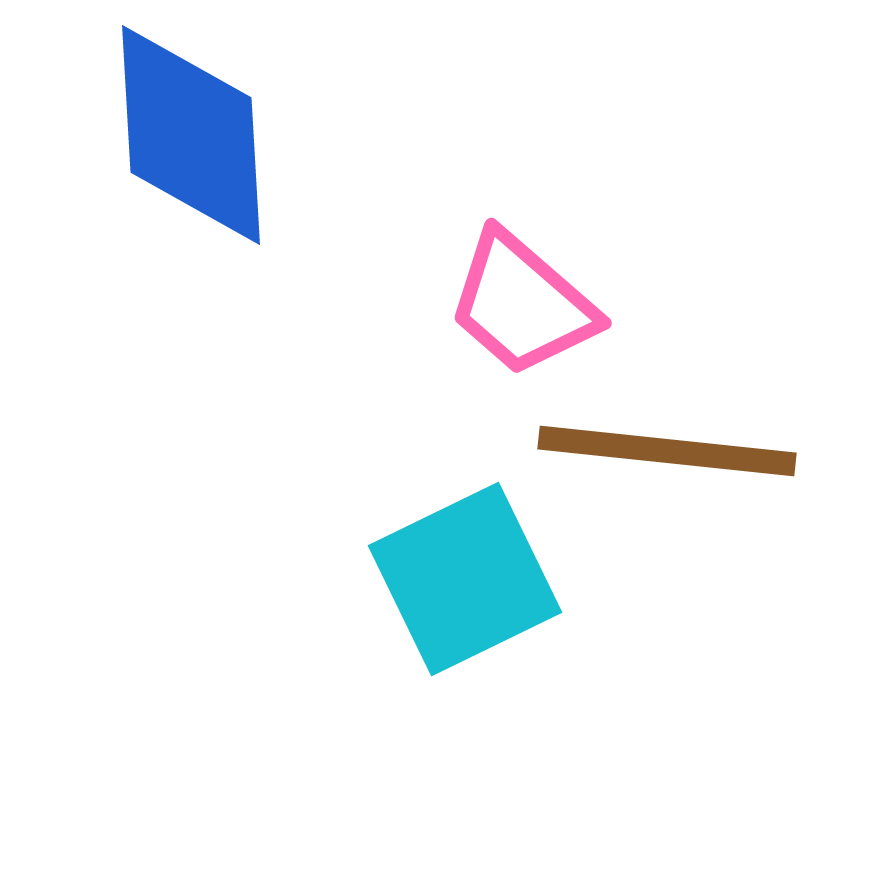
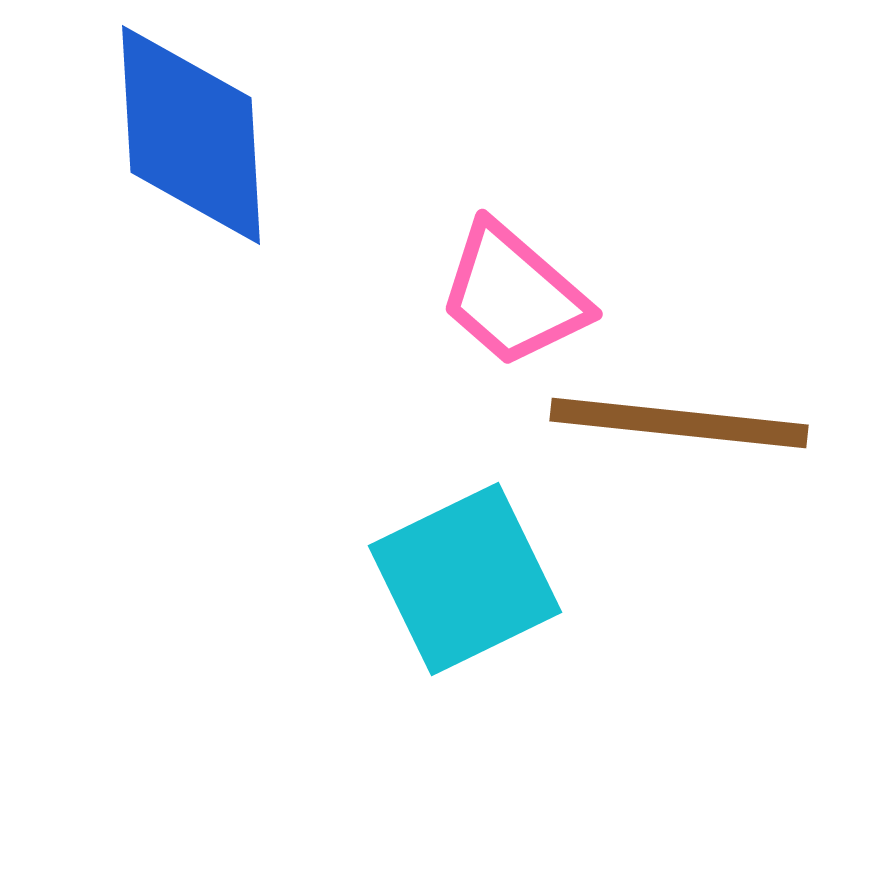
pink trapezoid: moved 9 px left, 9 px up
brown line: moved 12 px right, 28 px up
